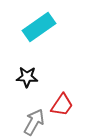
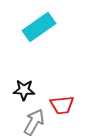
black star: moved 3 px left, 13 px down
red trapezoid: rotated 50 degrees clockwise
